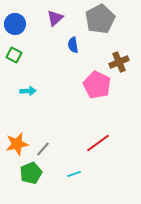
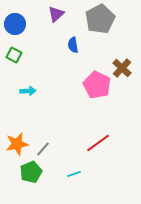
purple triangle: moved 1 px right, 4 px up
brown cross: moved 3 px right, 6 px down; rotated 24 degrees counterclockwise
green pentagon: moved 1 px up
